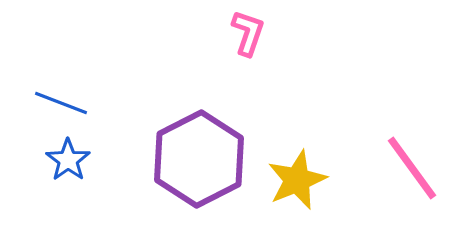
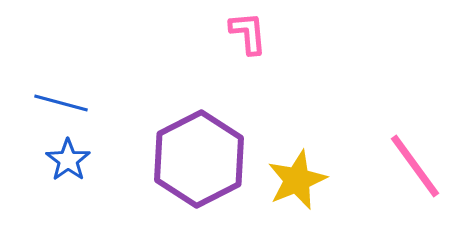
pink L-shape: rotated 24 degrees counterclockwise
blue line: rotated 6 degrees counterclockwise
pink line: moved 3 px right, 2 px up
